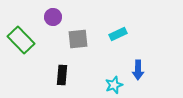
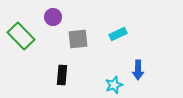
green rectangle: moved 4 px up
